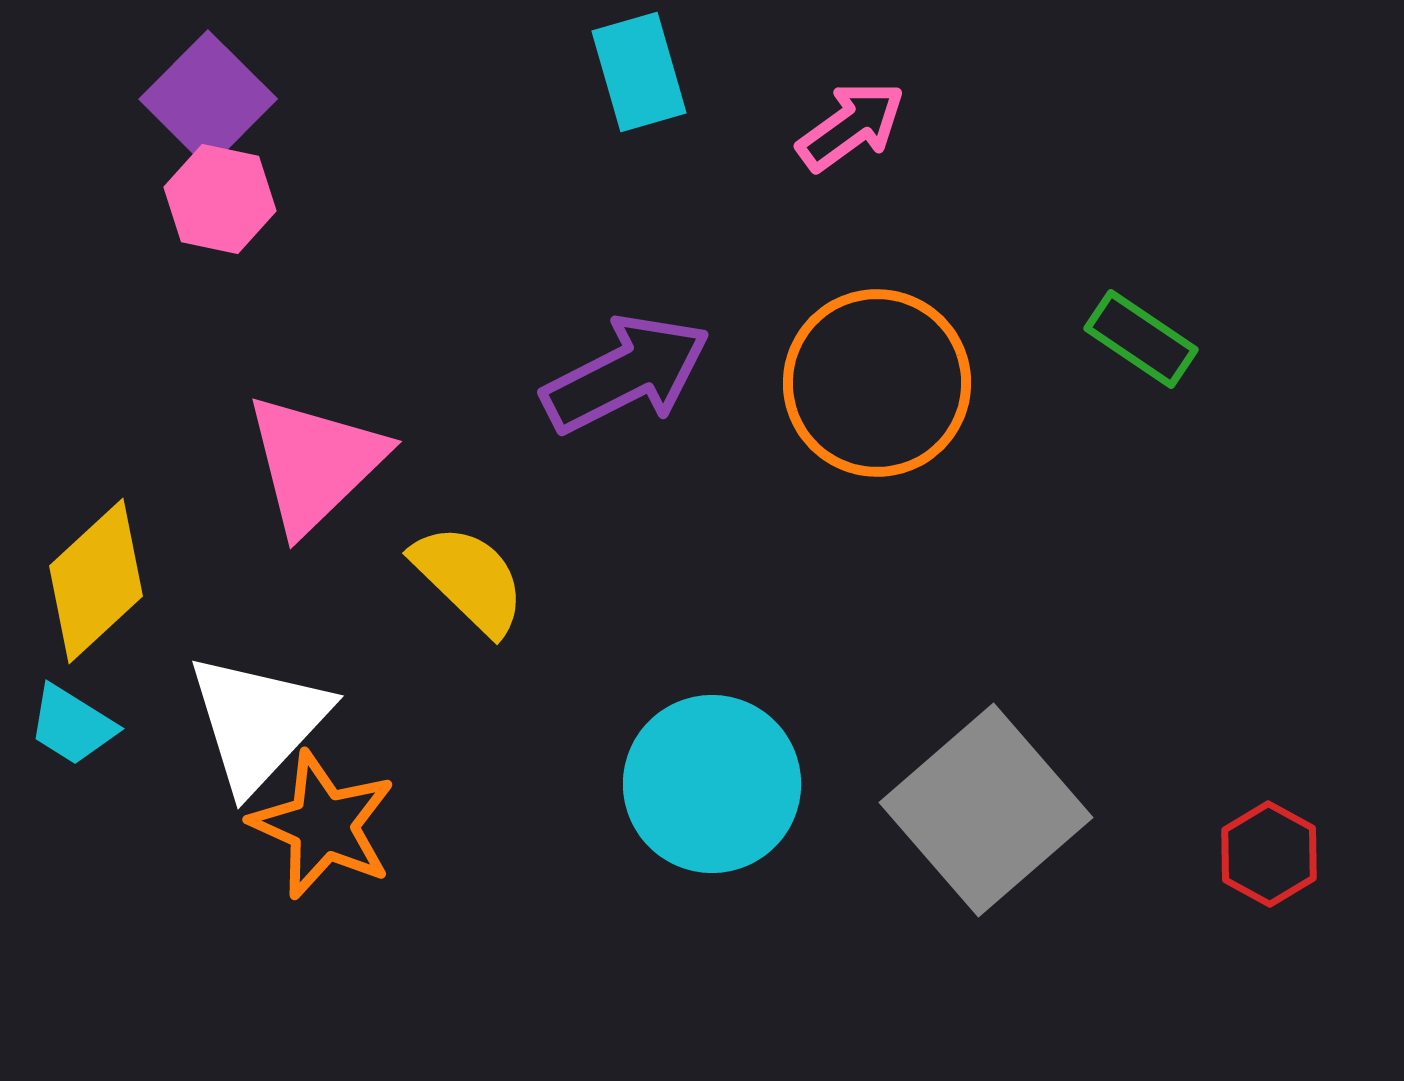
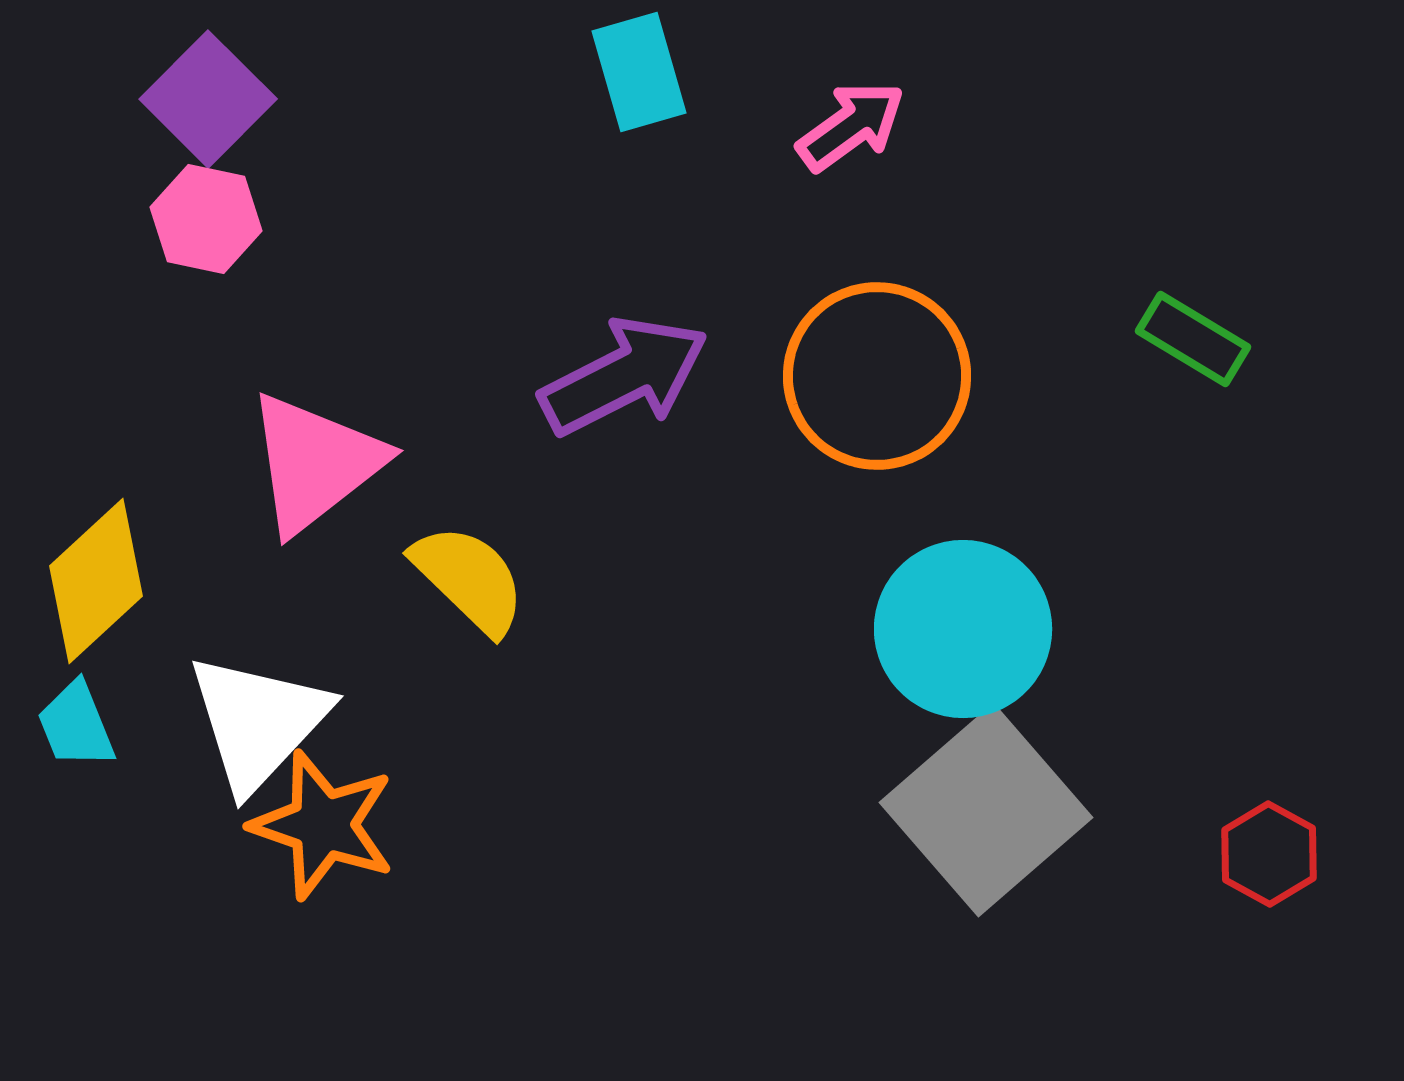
pink hexagon: moved 14 px left, 20 px down
green rectangle: moved 52 px right; rotated 3 degrees counterclockwise
purple arrow: moved 2 px left, 2 px down
orange circle: moved 7 px up
pink triangle: rotated 6 degrees clockwise
cyan trapezoid: moved 4 px right; rotated 36 degrees clockwise
cyan circle: moved 251 px right, 155 px up
orange star: rotated 5 degrees counterclockwise
